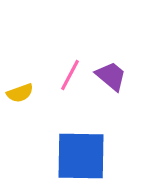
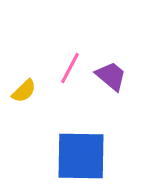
pink line: moved 7 px up
yellow semicircle: moved 4 px right, 2 px up; rotated 24 degrees counterclockwise
